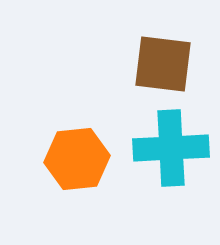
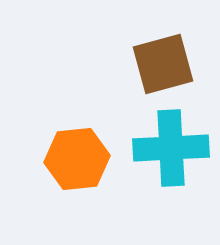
brown square: rotated 22 degrees counterclockwise
